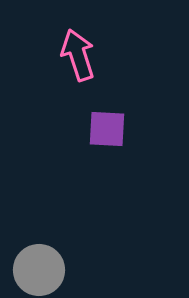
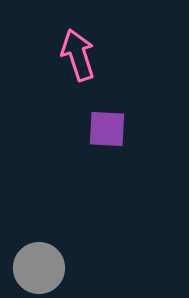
gray circle: moved 2 px up
